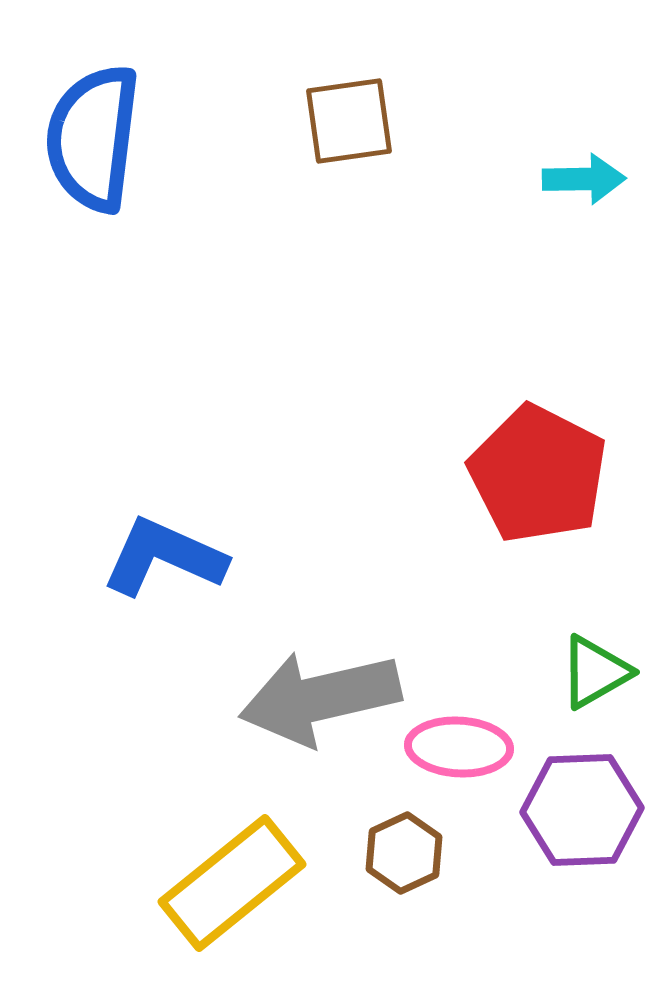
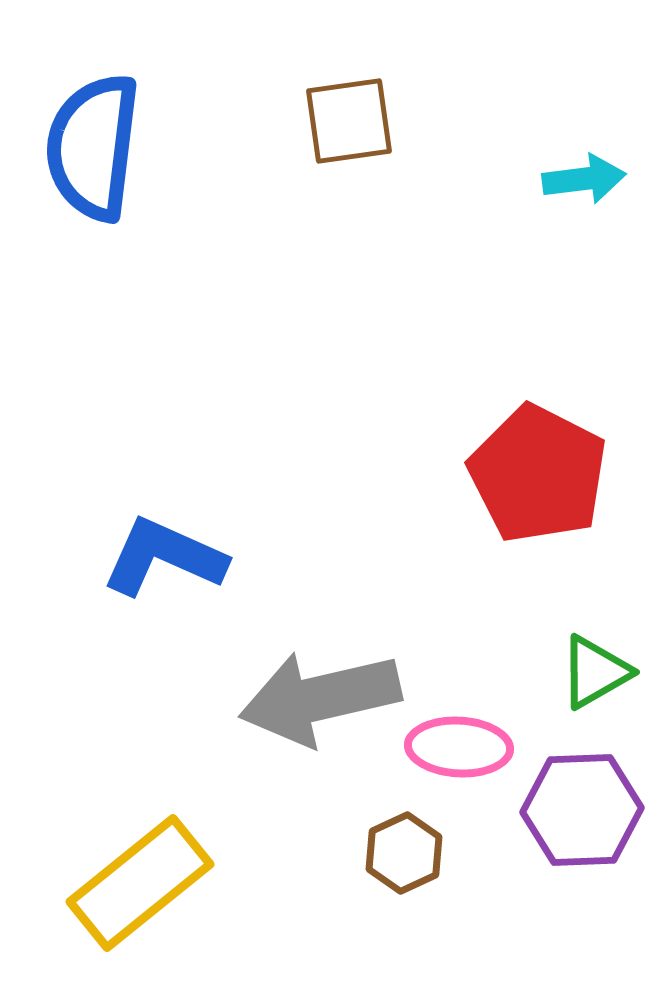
blue semicircle: moved 9 px down
cyan arrow: rotated 6 degrees counterclockwise
yellow rectangle: moved 92 px left
